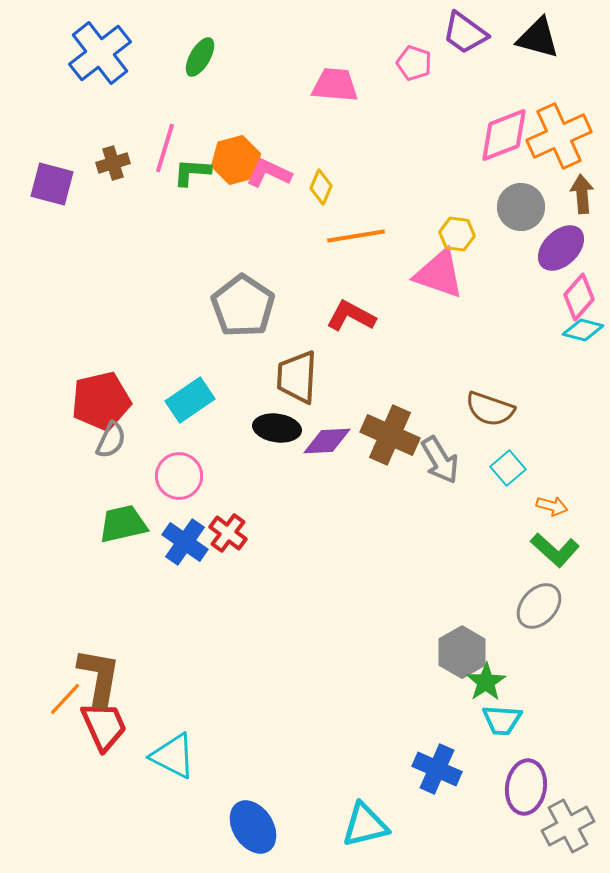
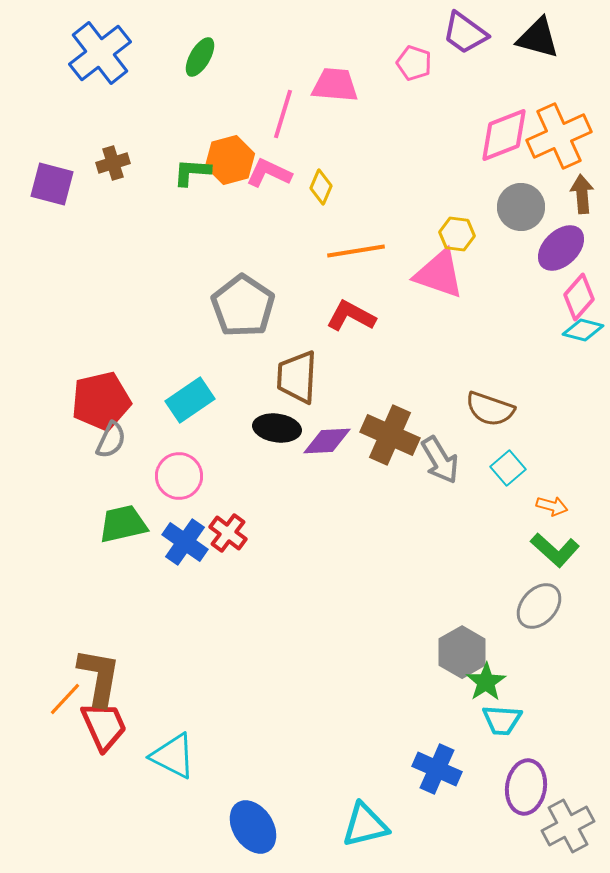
pink line at (165, 148): moved 118 px right, 34 px up
orange hexagon at (236, 160): moved 6 px left
orange line at (356, 236): moved 15 px down
